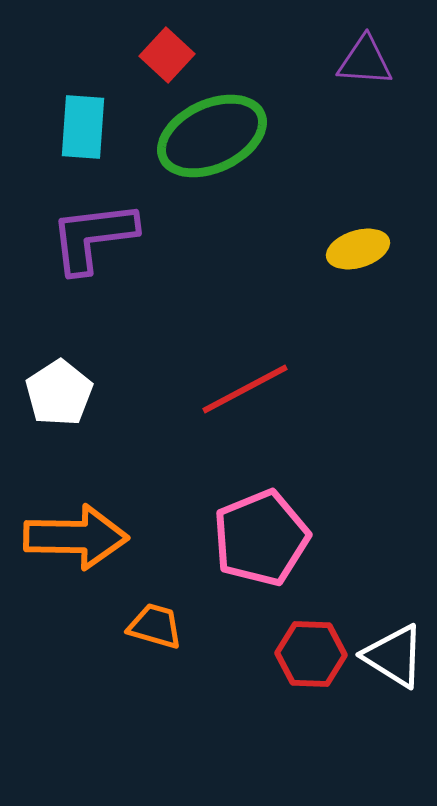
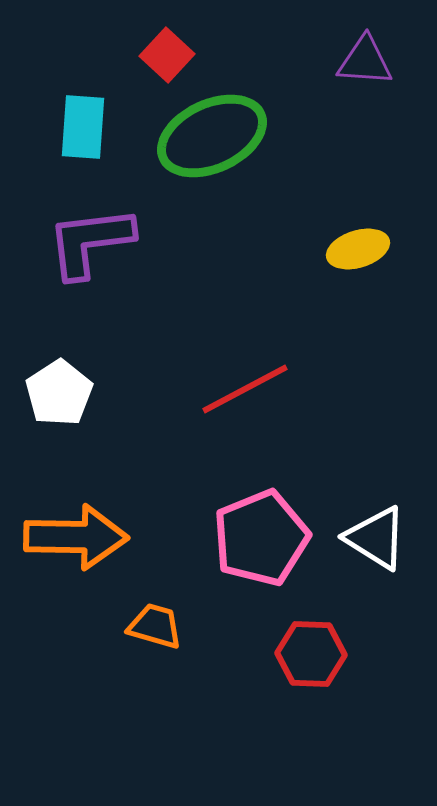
purple L-shape: moved 3 px left, 5 px down
white triangle: moved 18 px left, 118 px up
